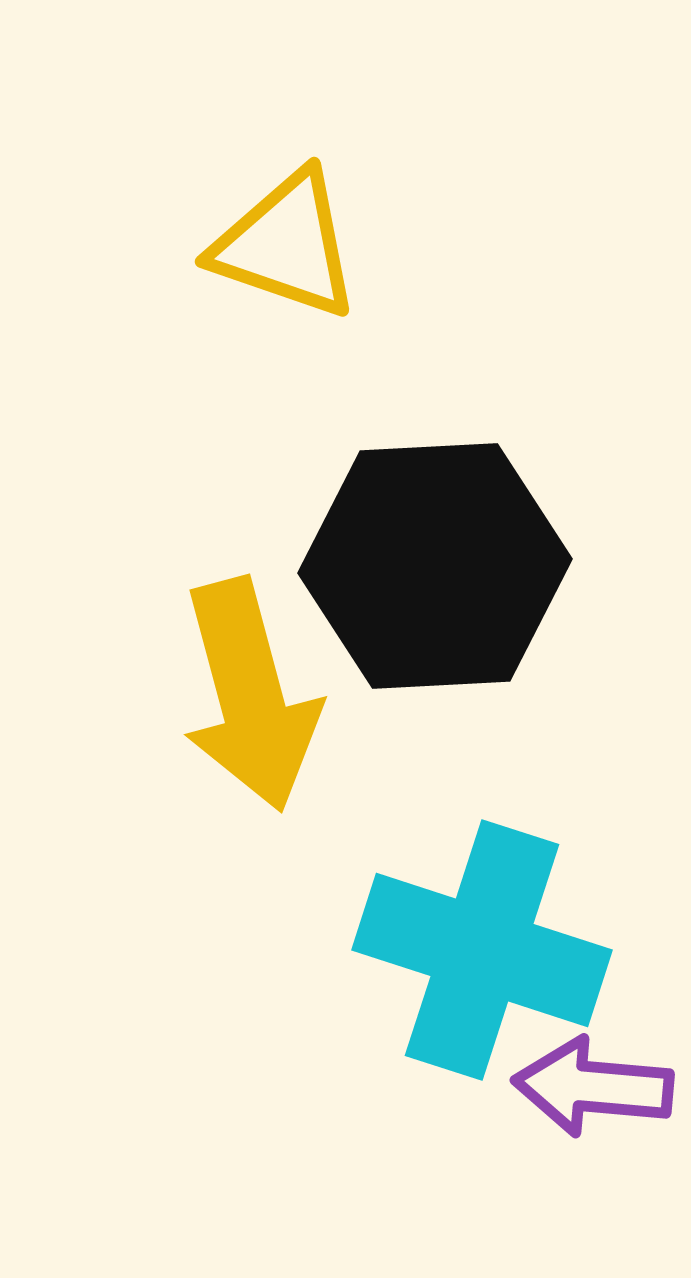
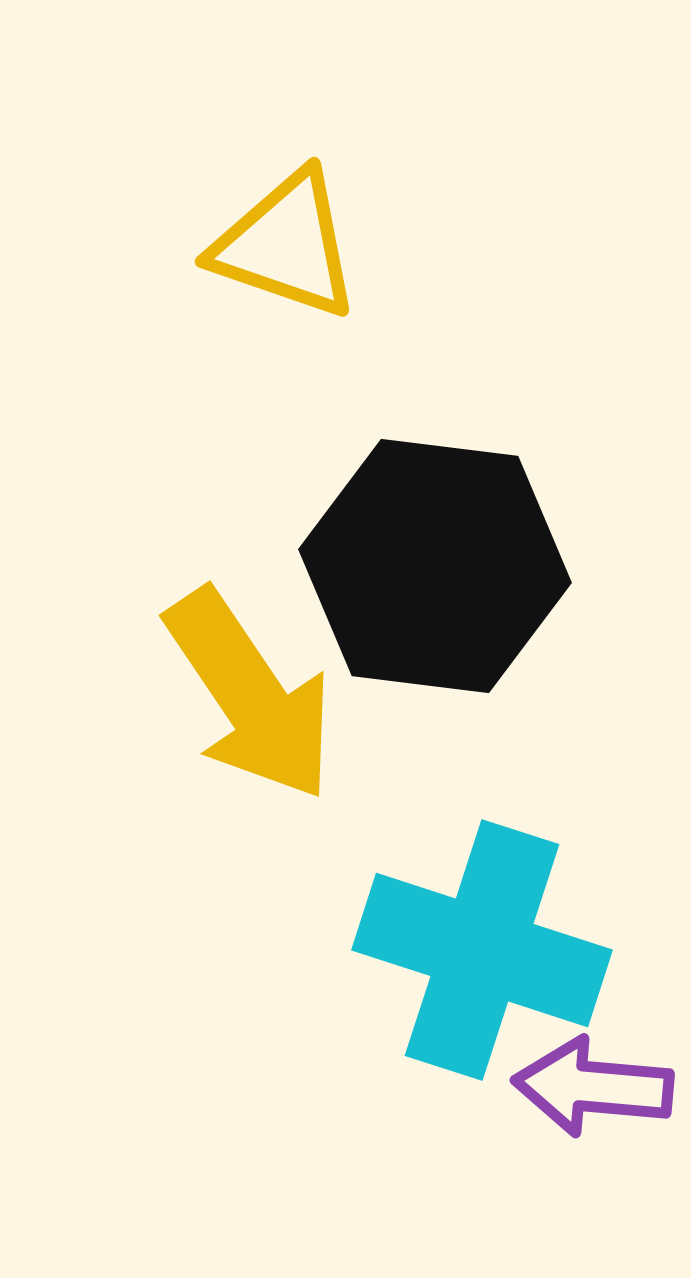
black hexagon: rotated 10 degrees clockwise
yellow arrow: rotated 19 degrees counterclockwise
